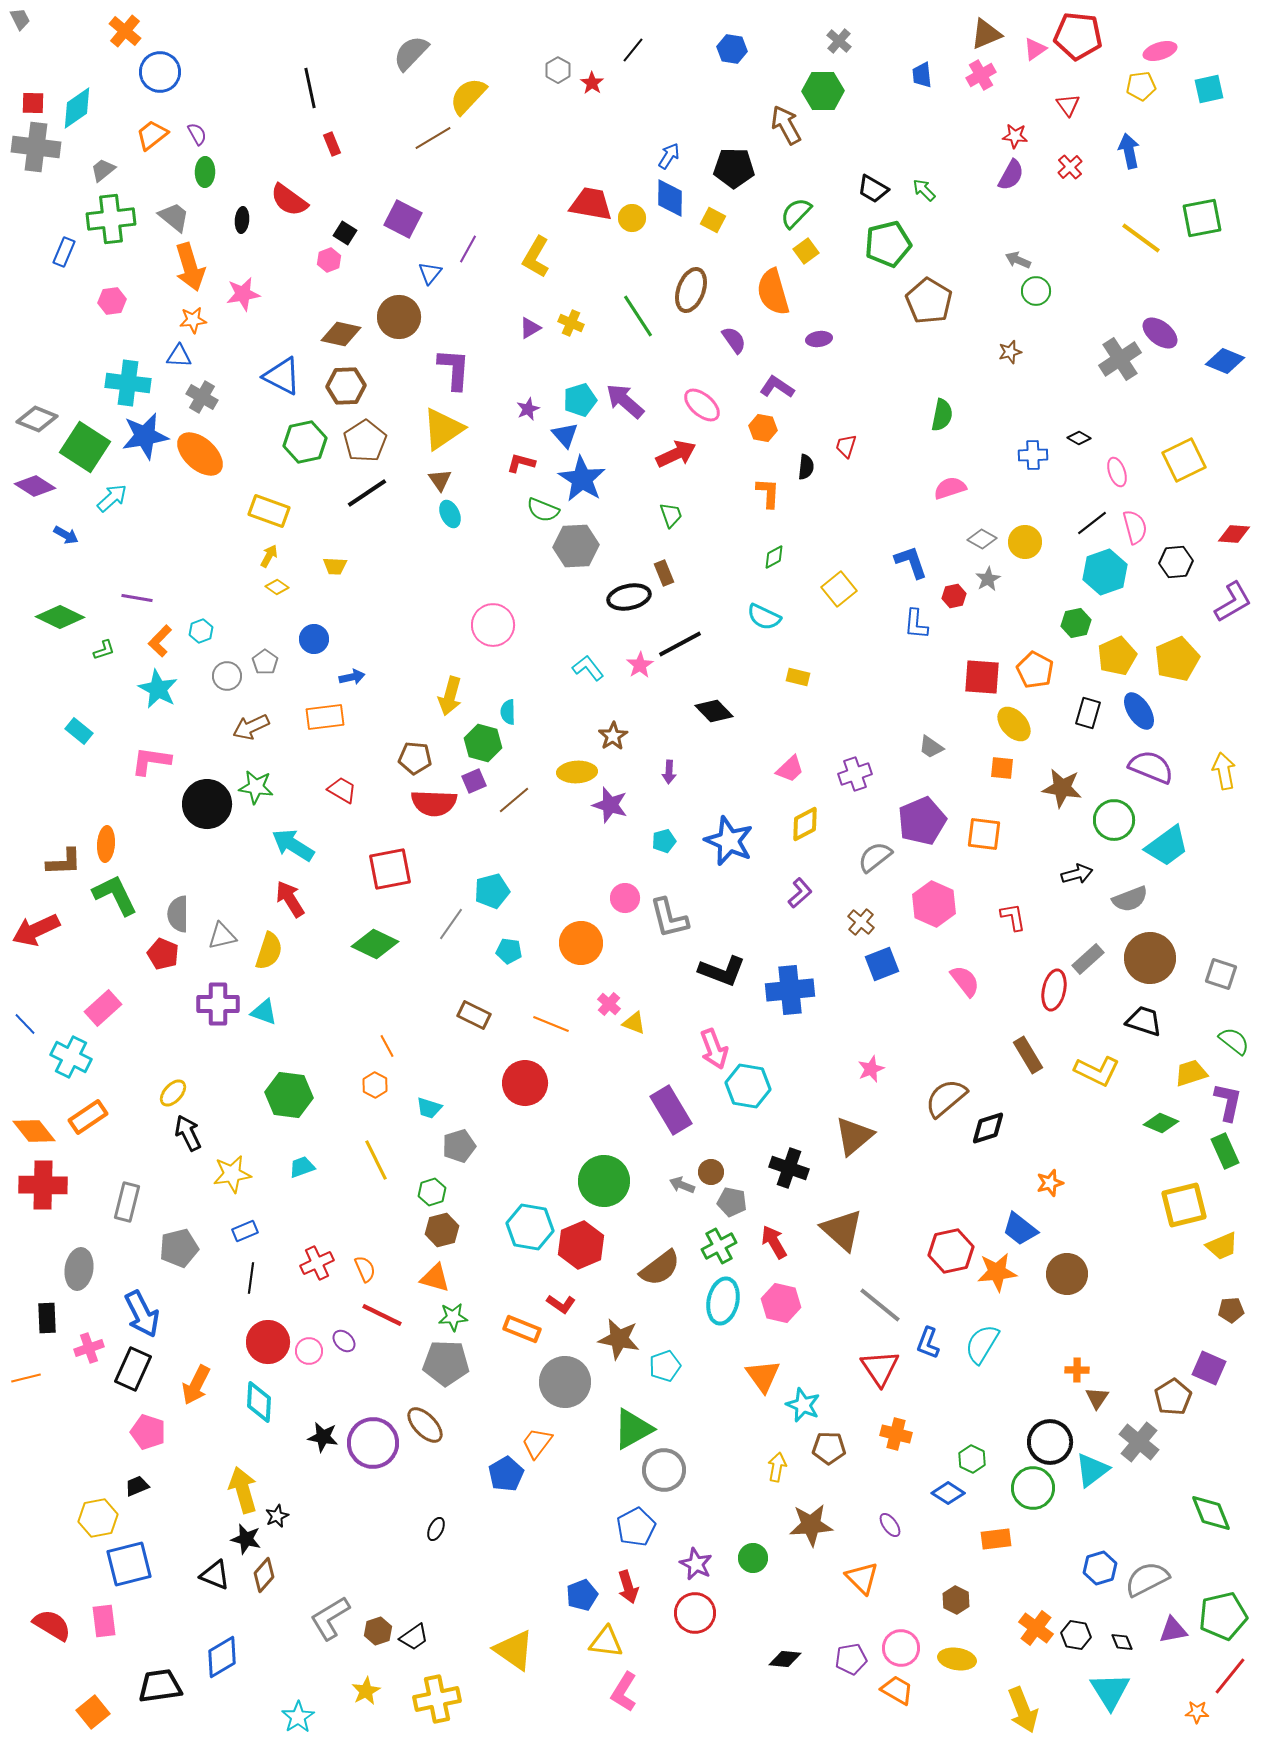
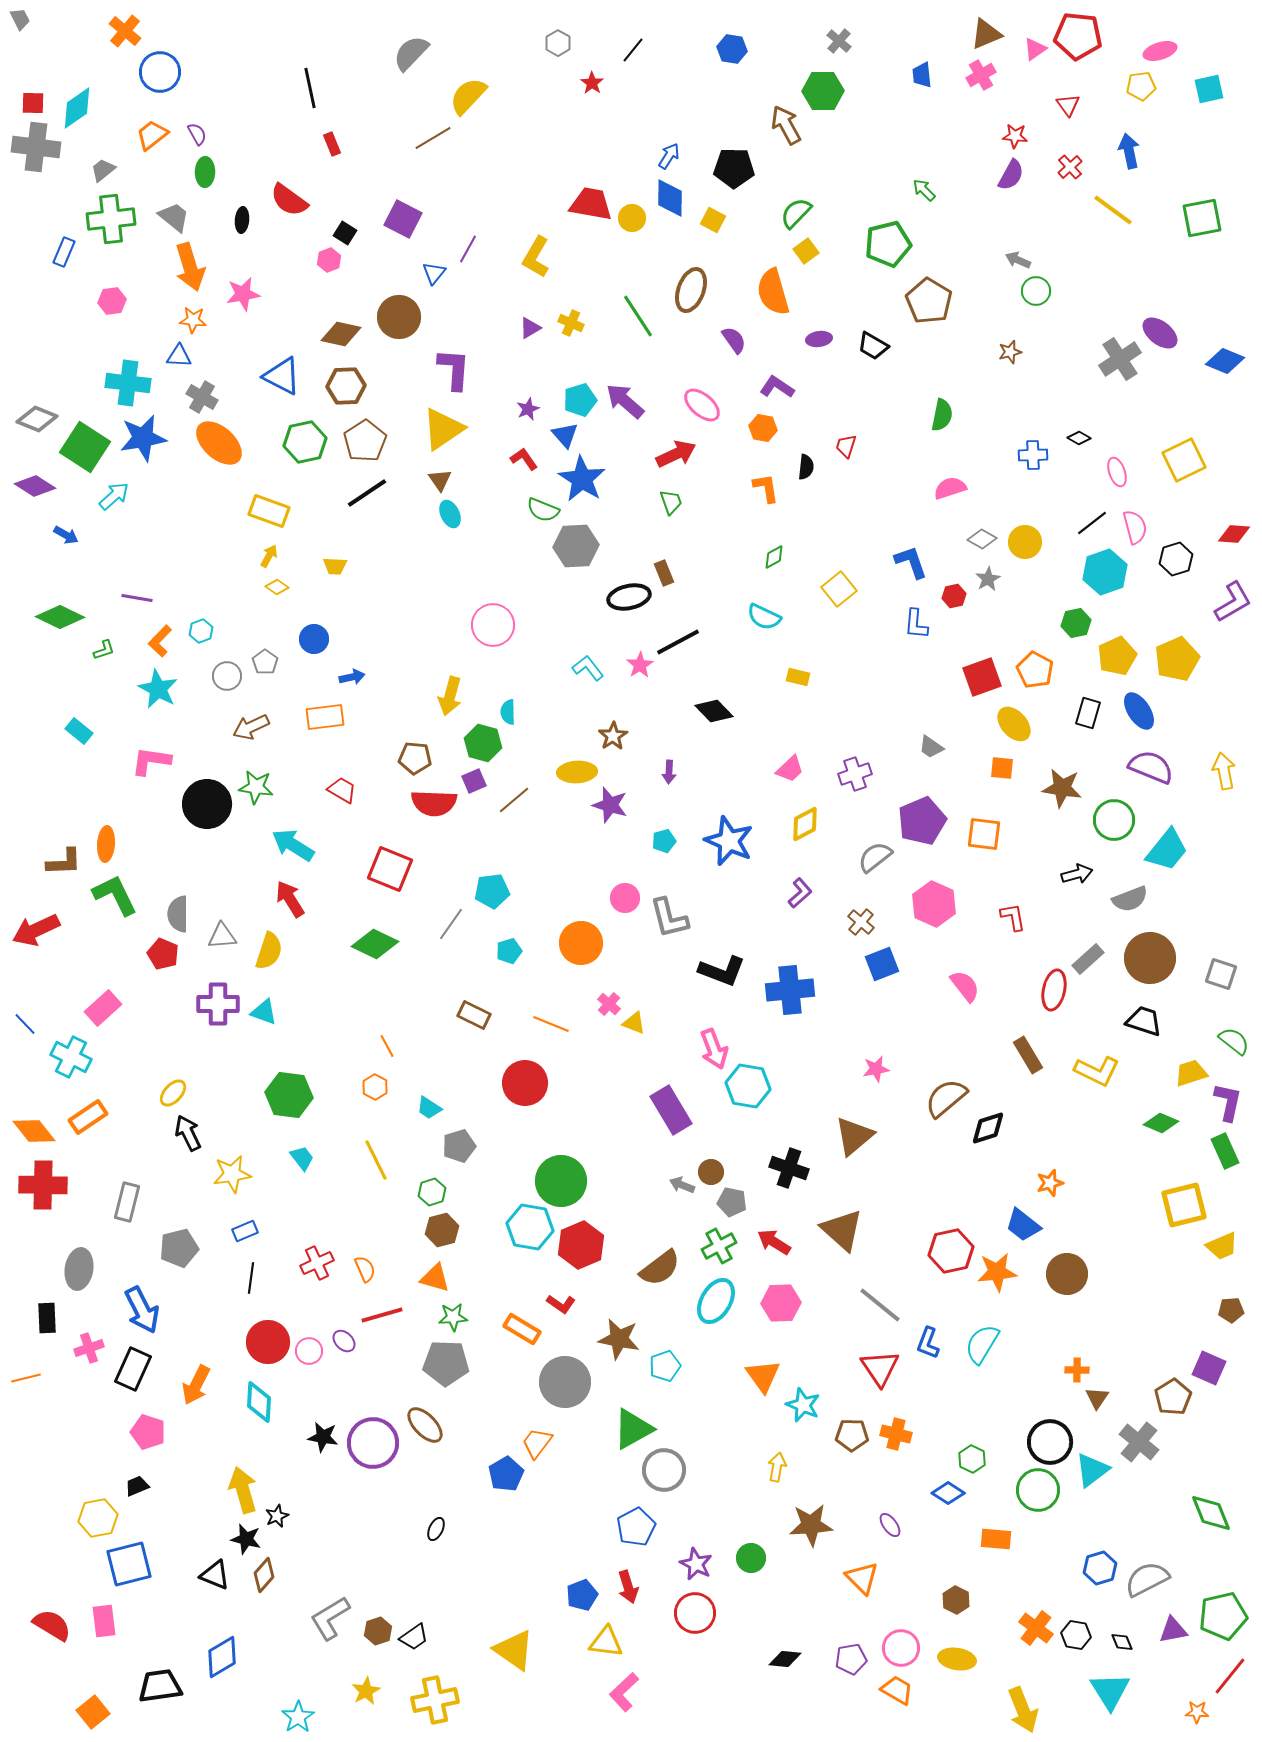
gray hexagon at (558, 70): moved 27 px up
black trapezoid at (873, 189): moved 157 px down
yellow line at (1141, 238): moved 28 px left, 28 px up
blue triangle at (430, 273): moved 4 px right
orange star at (193, 320): rotated 12 degrees clockwise
blue star at (145, 436): moved 2 px left, 2 px down
orange ellipse at (200, 454): moved 19 px right, 11 px up
red L-shape at (521, 463): moved 3 px right, 4 px up; rotated 40 degrees clockwise
orange L-shape at (768, 493): moved 2 px left, 5 px up; rotated 12 degrees counterclockwise
cyan arrow at (112, 498): moved 2 px right, 2 px up
green trapezoid at (671, 515): moved 13 px up
black hexagon at (1176, 562): moved 3 px up; rotated 12 degrees counterclockwise
black line at (680, 644): moved 2 px left, 2 px up
red square at (982, 677): rotated 24 degrees counterclockwise
cyan trapezoid at (1167, 846): moved 4 px down; rotated 15 degrees counterclockwise
red square at (390, 869): rotated 33 degrees clockwise
cyan pentagon at (492, 891): rotated 8 degrees clockwise
gray triangle at (222, 936): rotated 8 degrees clockwise
cyan pentagon at (509, 951): rotated 25 degrees counterclockwise
pink semicircle at (965, 981): moved 5 px down
pink star at (871, 1069): moved 5 px right; rotated 12 degrees clockwise
orange hexagon at (375, 1085): moved 2 px down
cyan trapezoid at (429, 1108): rotated 16 degrees clockwise
cyan trapezoid at (302, 1167): moved 9 px up; rotated 72 degrees clockwise
green circle at (604, 1181): moved 43 px left
blue trapezoid at (1020, 1229): moved 3 px right, 4 px up
red arrow at (774, 1242): rotated 28 degrees counterclockwise
cyan ellipse at (723, 1301): moved 7 px left; rotated 18 degrees clockwise
pink hexagon at (781, 1303): rotated 15 degrees counterclockwise
blue arrow at (142, 1314): moved 4 px up
red line at (382, 1315): rotated 42 degrees counterclockwise
orange rectangle at (522, 1329): rotated 9 degrees clockwise
brown pentagon at (829, 1448): moved 23 px right, 13 px up
green circle at (1033, 1488): moved 5 px right, 2 px down
orange rectangle at (996, 1539): rotated 12 degrees clockwise
green circle at (753, 1558): moved 2 px left
pink L-shape at (624, 1692): rotated 15 degrees clockwise
yellow cross at (437, 1699): moved 2 px left, 1 px down
